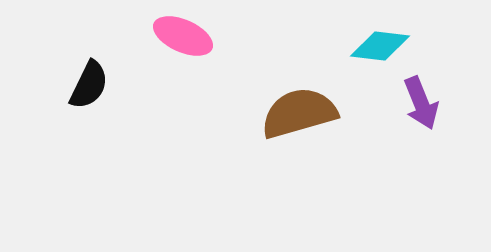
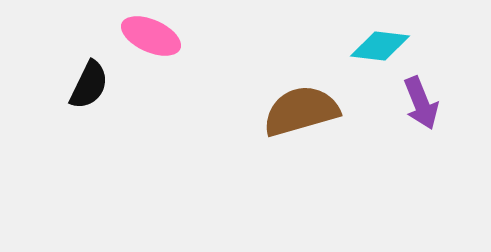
pink ellipse: moved 32 px left
brown semicircle: moved 2 px right, 2 px up
